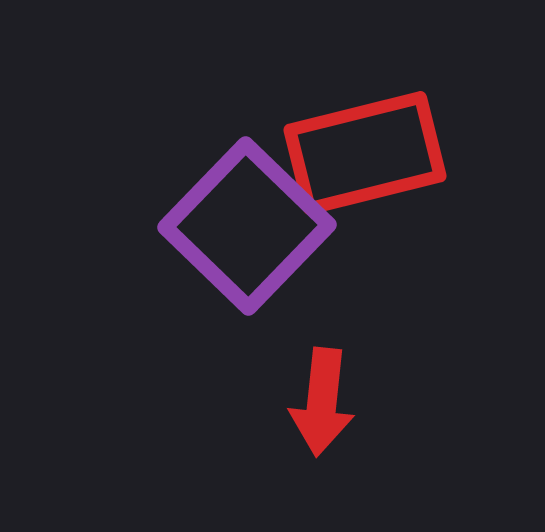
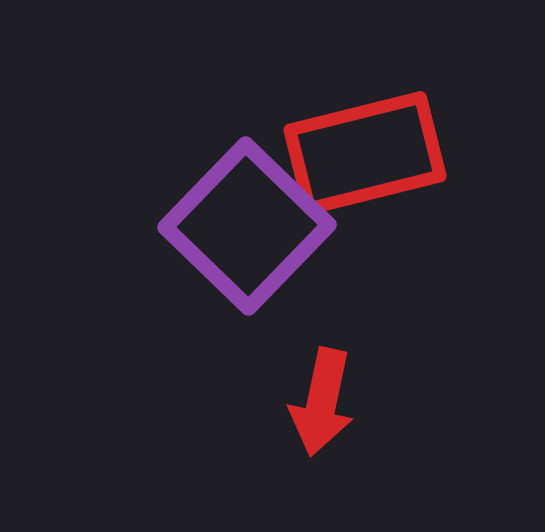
red arrow: rotated 6 degrees clockwise
